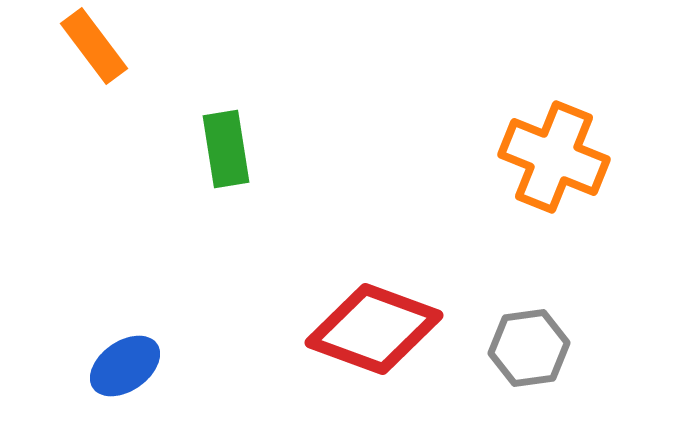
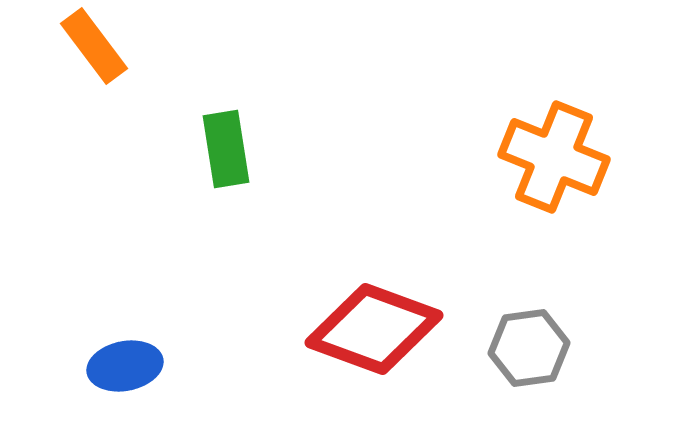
blue ellipse: rotated 24 degrees clockwise
